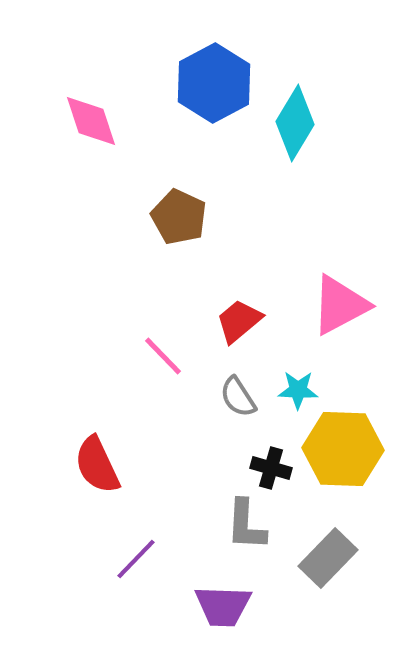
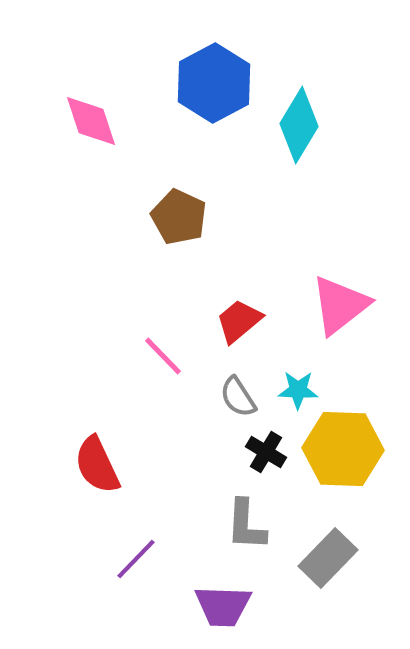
cyan diamond: moved 4 px right, 2 px down
pink triangle: rotated 10 degrees counterclockwise
black cross: moved 5 px left, 16 px up; rotated 15 degrees clockwise
